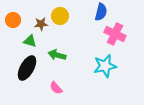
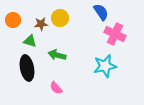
blue semicircle: rotated 48 degrees counterclockwise
yellow circle: moved 2 px down
black ellipse: rotated 40 degrees counterclockwise
